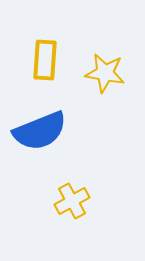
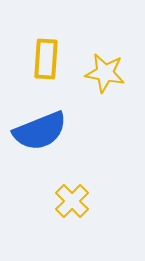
yellow rectangle: moved 1 px right, 1 px up
yellow cross: rotated 16 degrees counterclockwise
